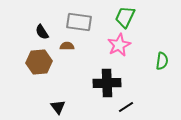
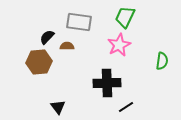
black semicircle: moved 5 px right, 5 px down; rotated 77 degrees clockwise
